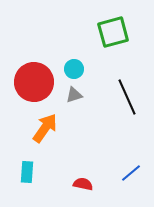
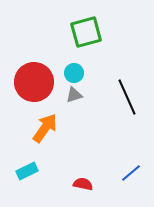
green square: moved 27 px left
cyan circle: moved 4 px down
cyan rectangle: moved 1 px up; rotated 60 degrees clockwise
